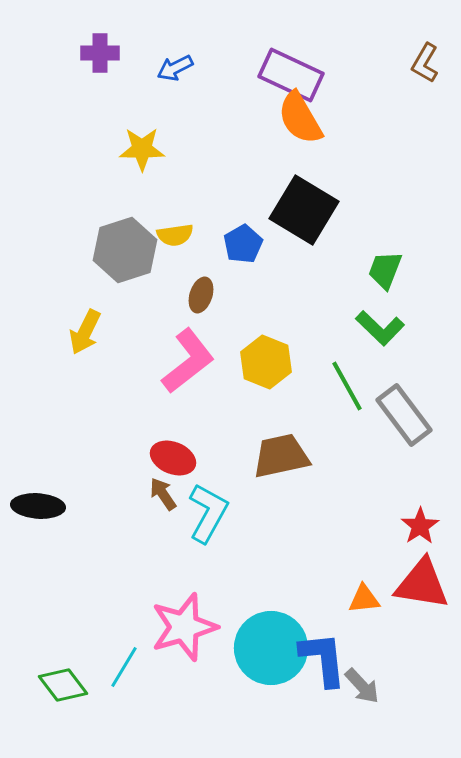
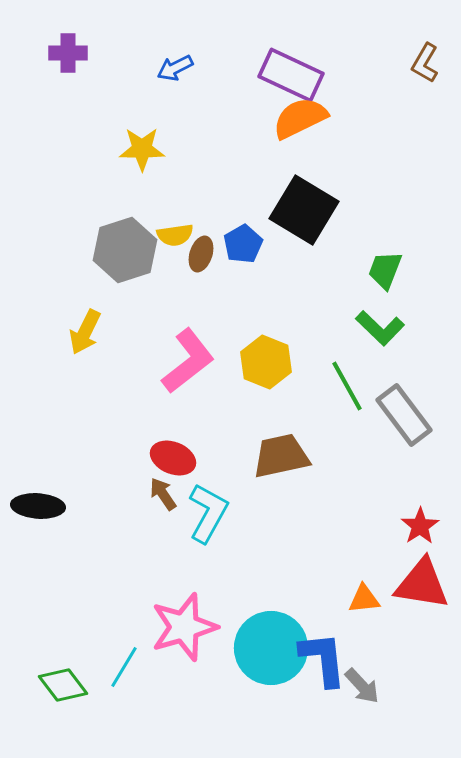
purple cross: moved 32 px left
orange semicircle: rotated 94 degrees clockwise
brown ellipse: moved 41 px up
